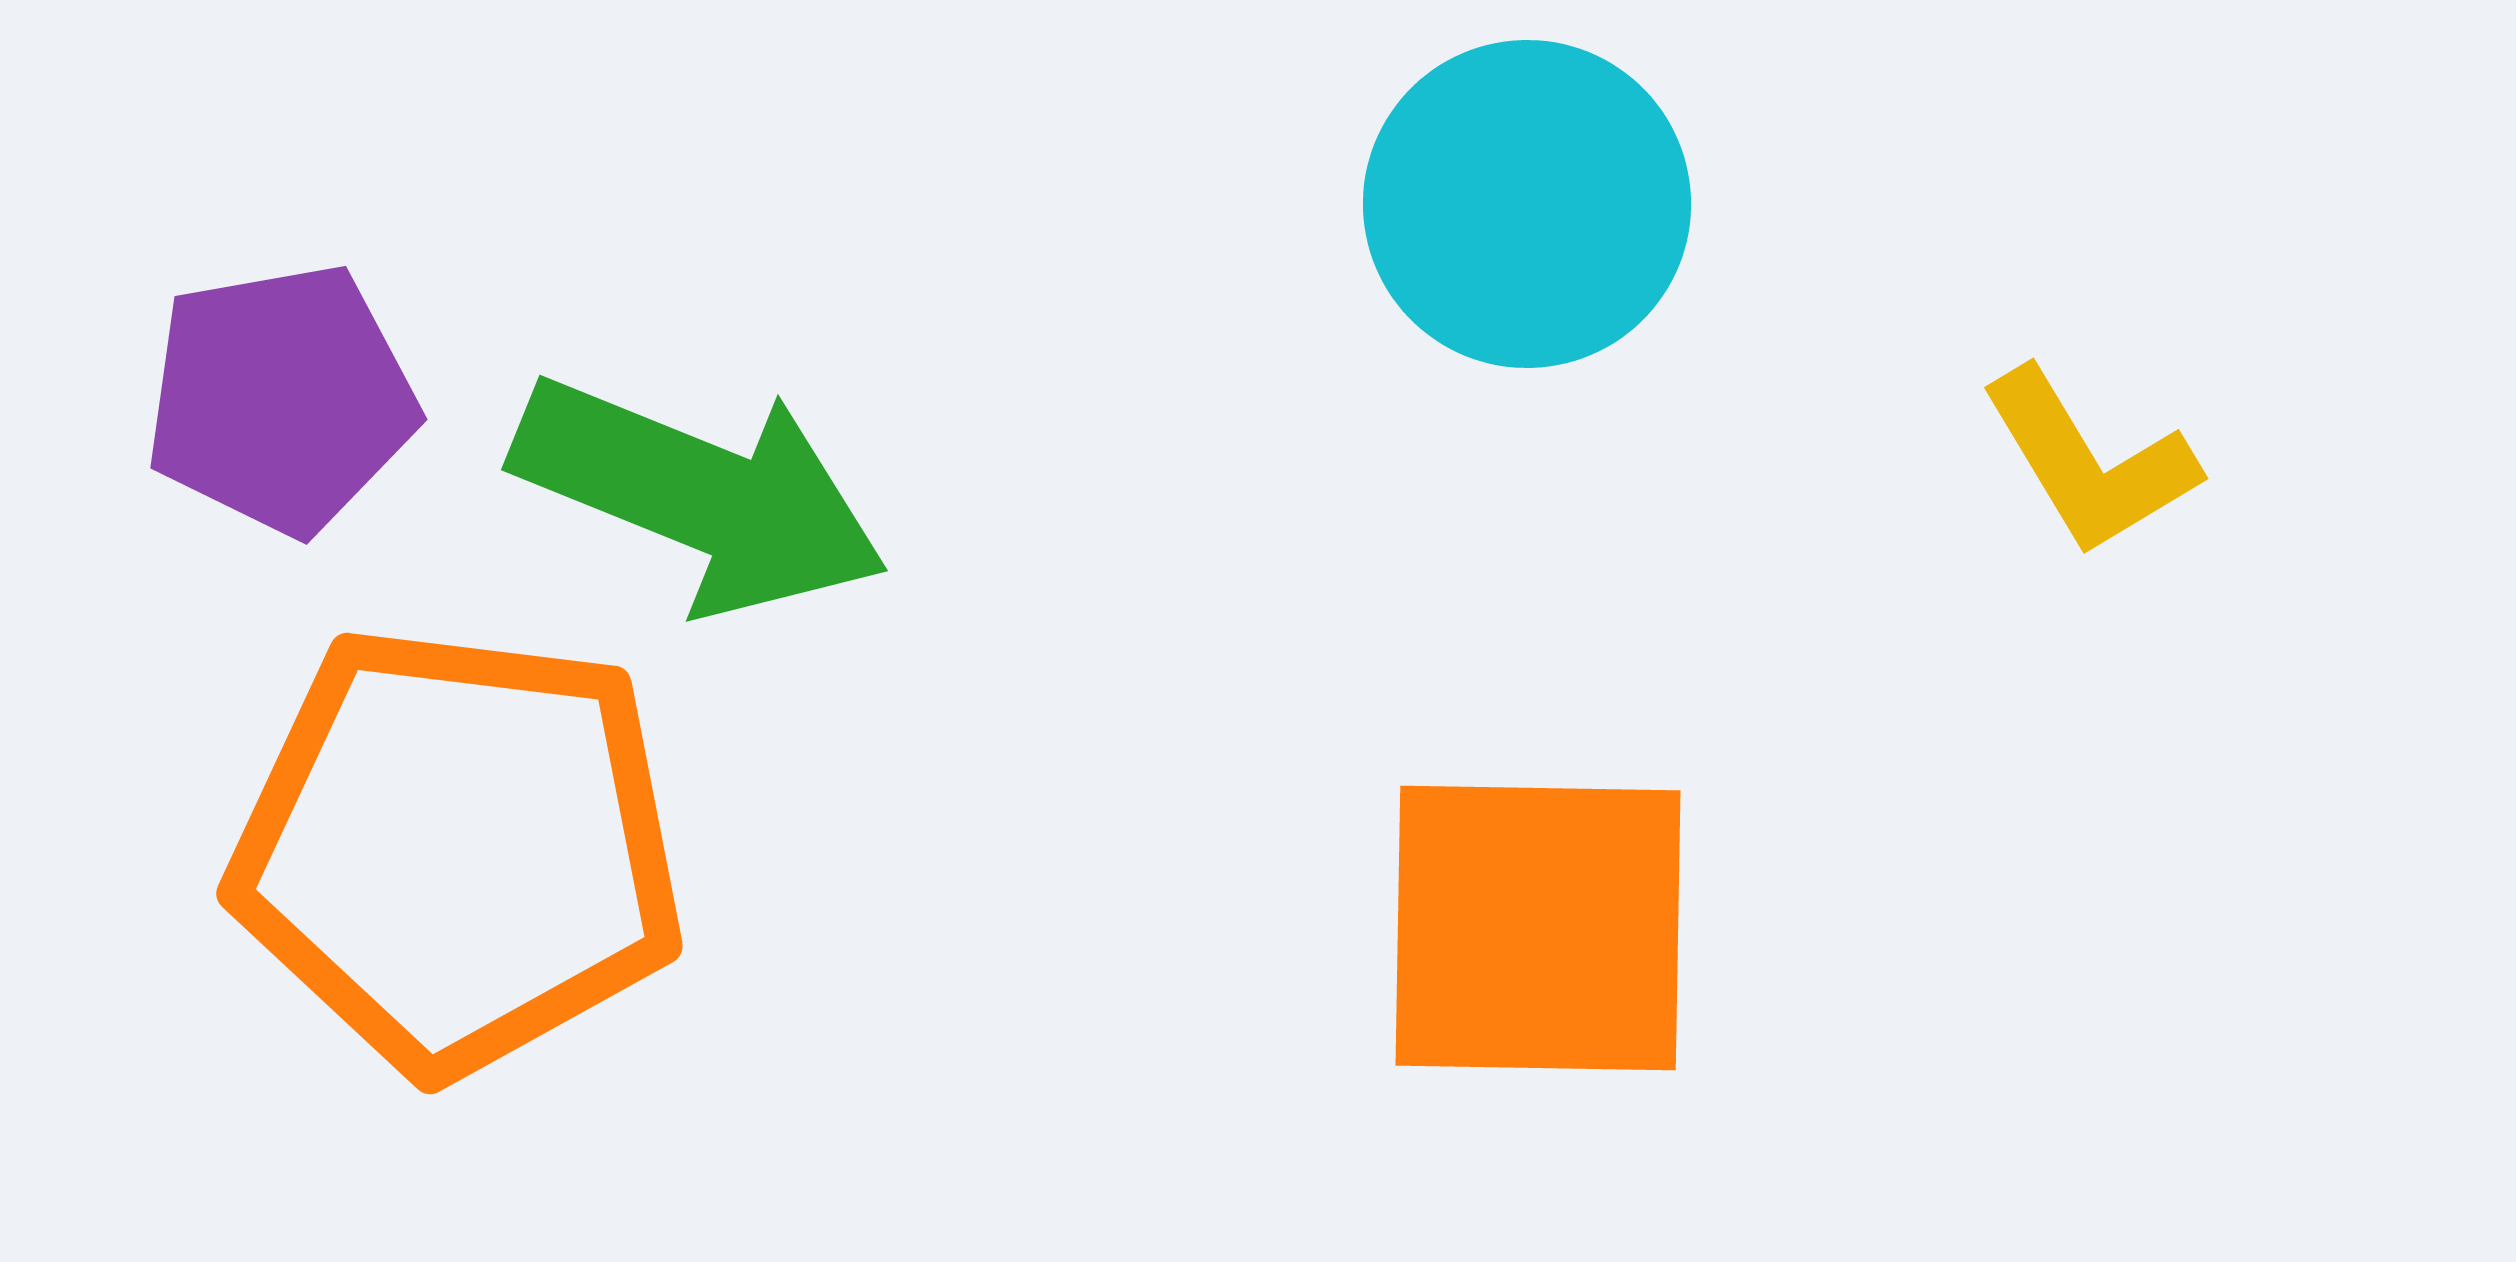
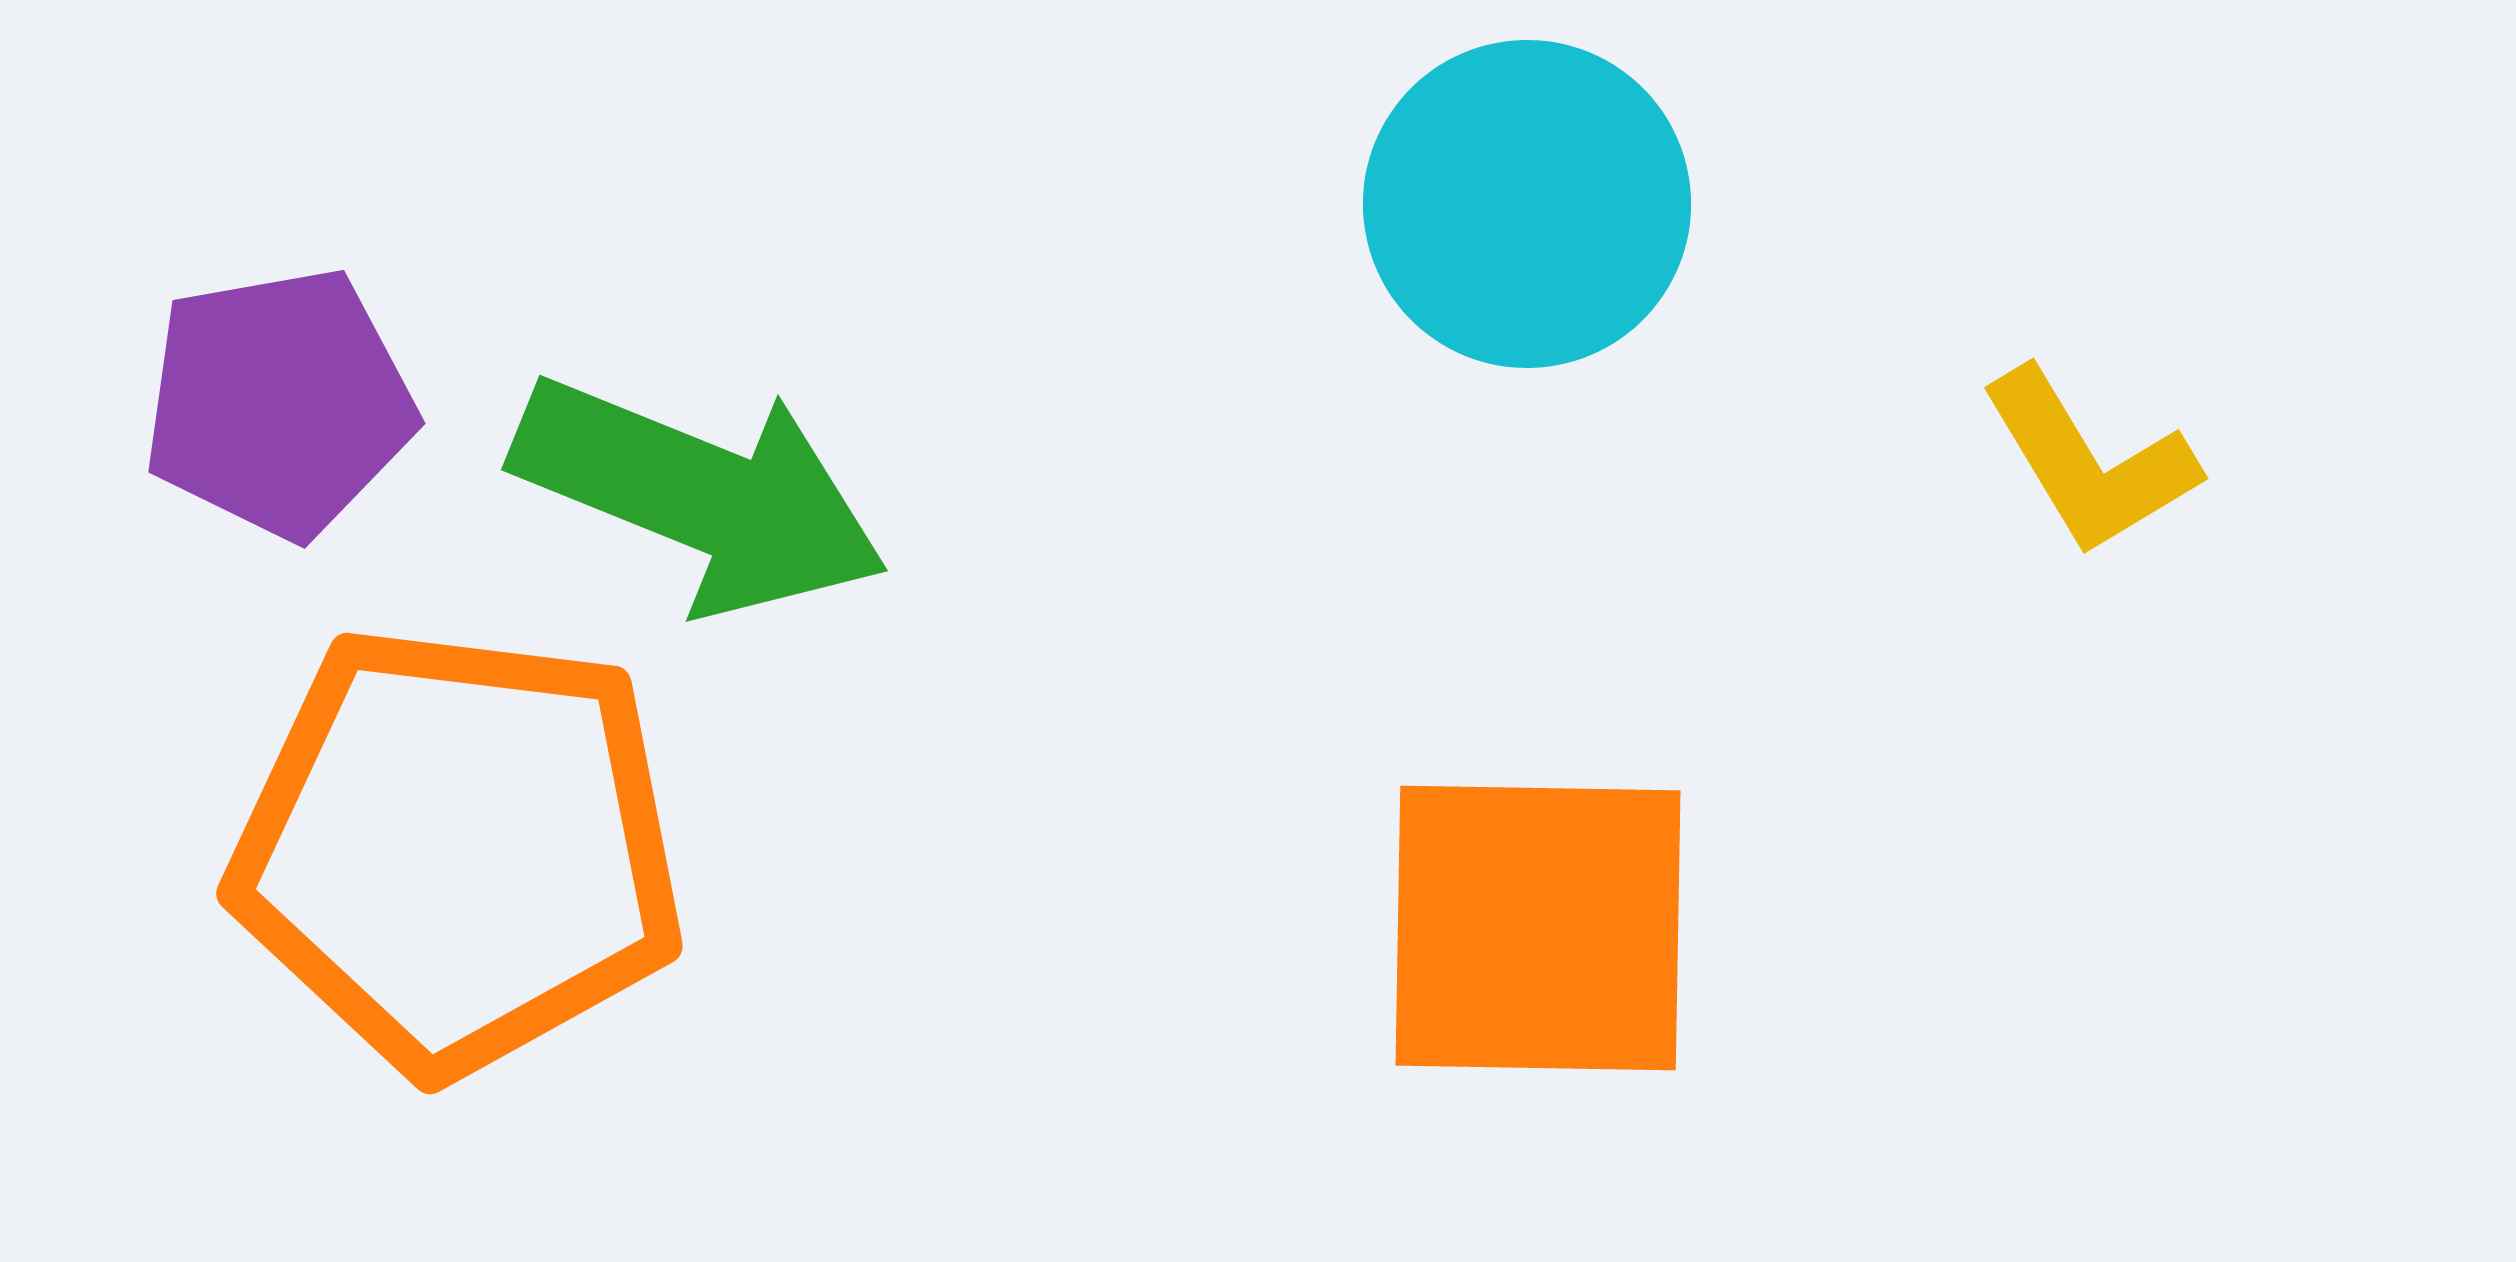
purple pentagon: moved 2 px left, 4 px down
